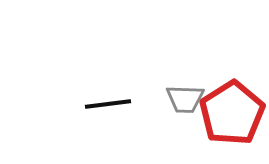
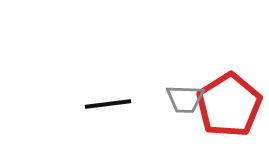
red pentagon: moved 3 px left, 8 px up
